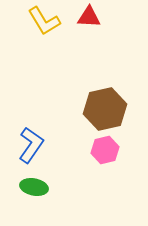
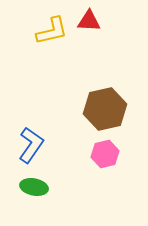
red triangle: moved 4 px down
yellow L-shape: moved 8 px right, 10 px down; rotated 72 degrees counterclockwise
pink hexagon: moved 4 px down
